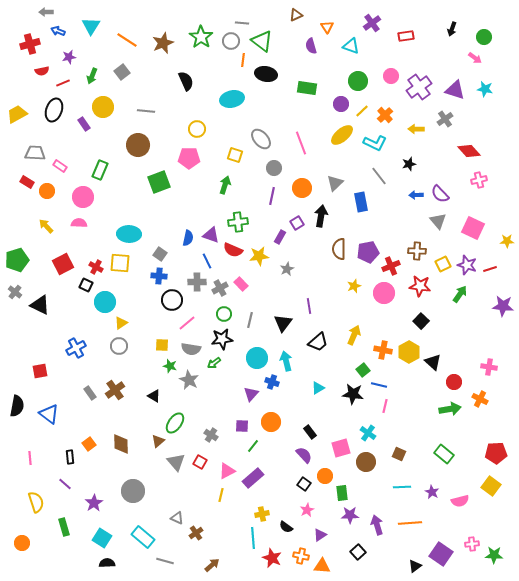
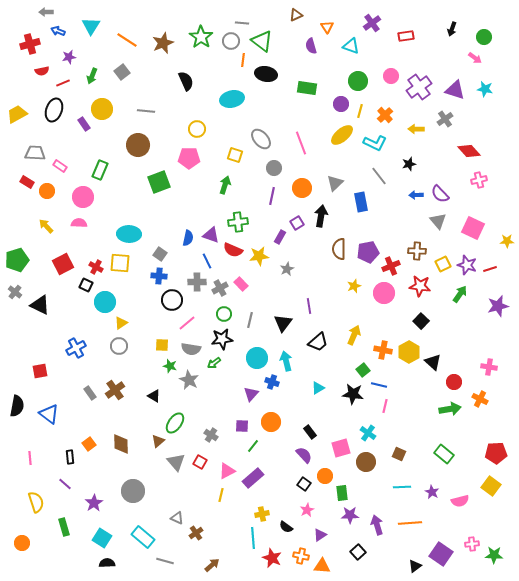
yellow circle at (103, 107): moved 1 px left, 2 px down
yellow line at (362, 111): moved 2 px left; rotated 32 degrees counterclockwise
purple star at (503, 306): moved 5 px left; rotated 20 degrees counterclockwise
